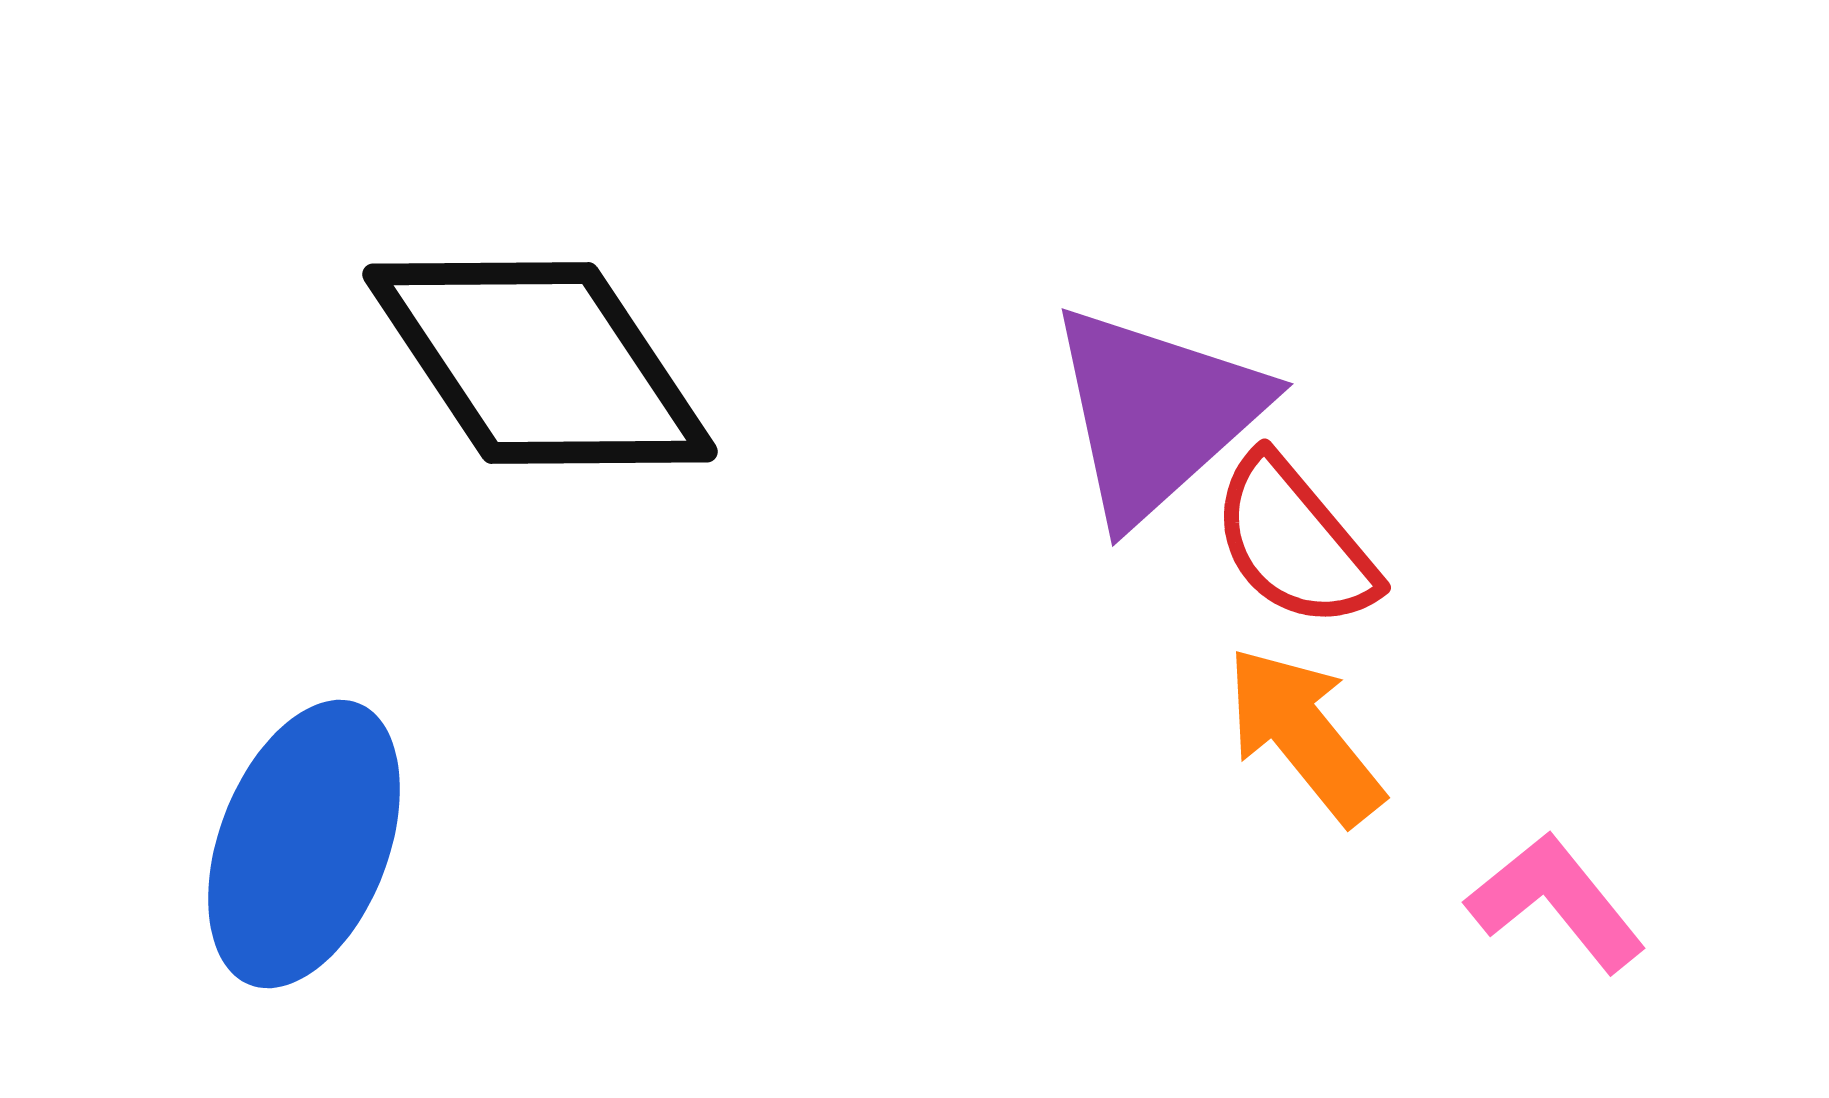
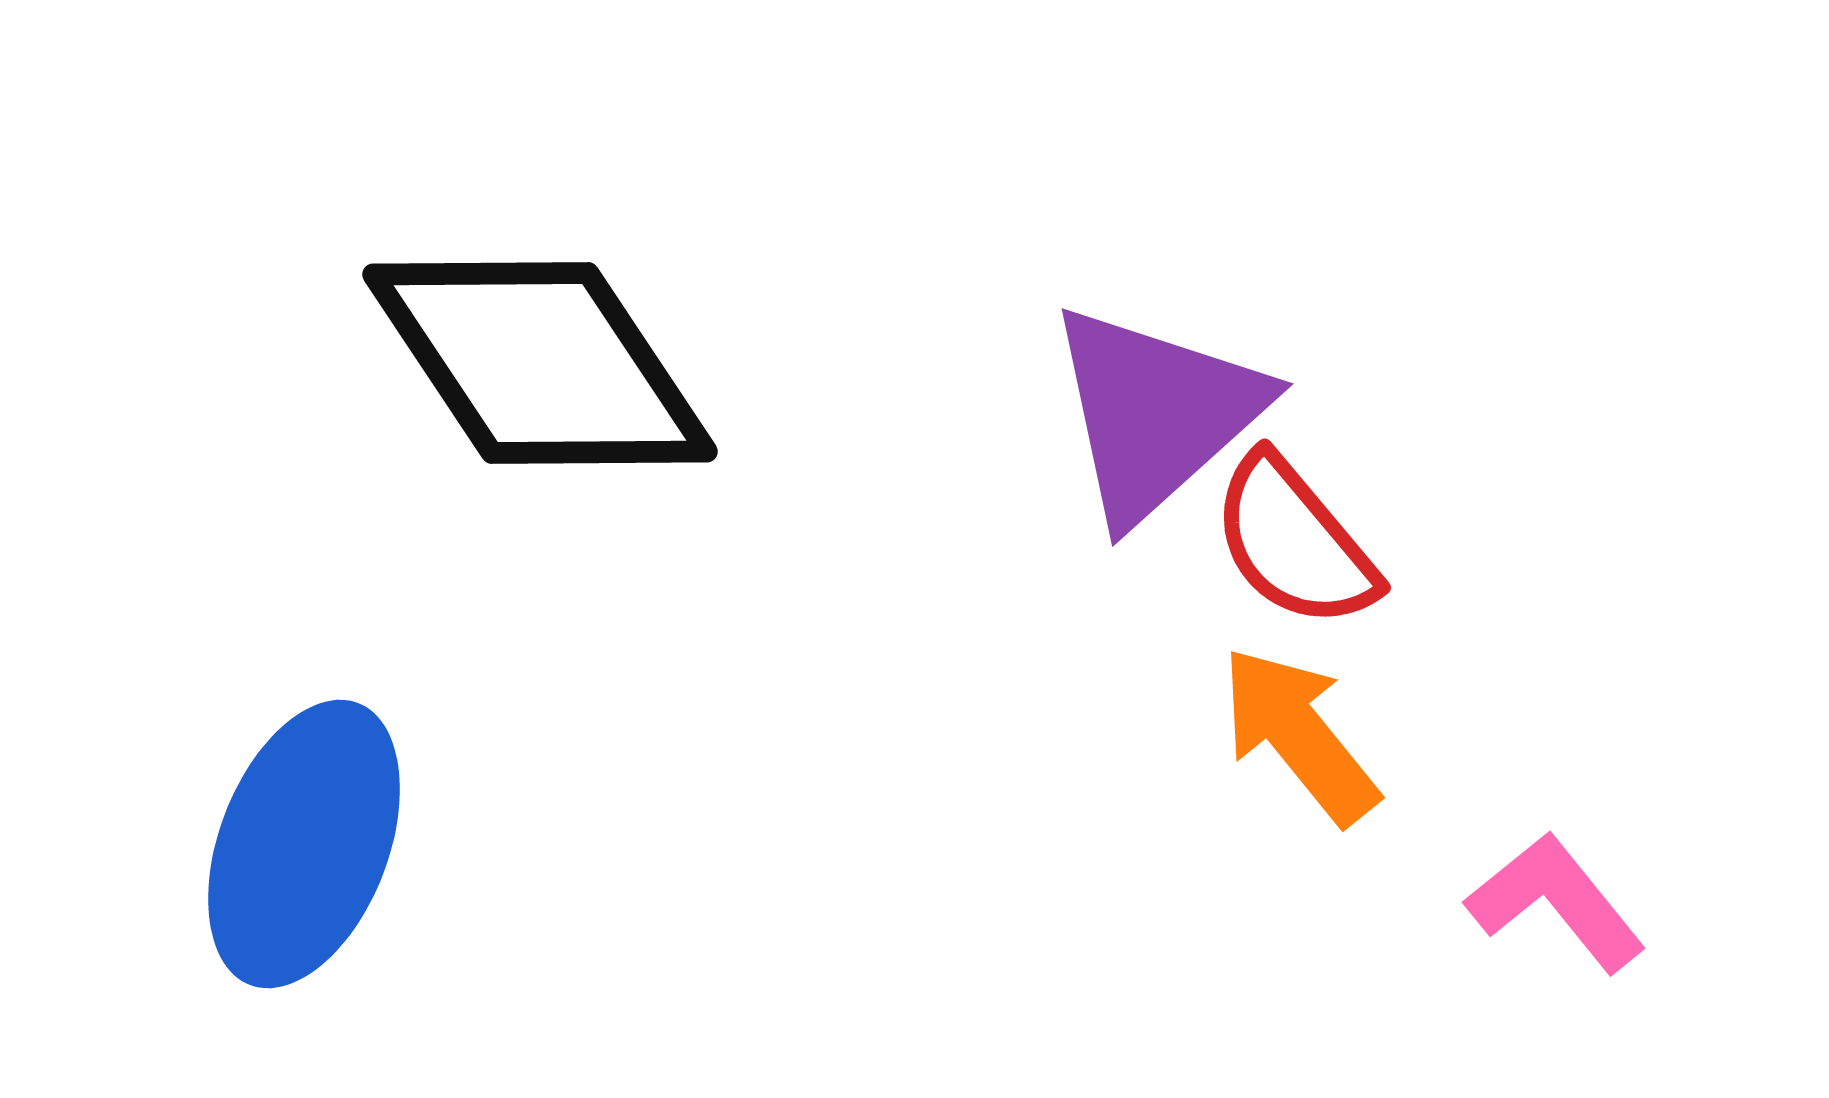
orange arrow: moved 5 px left
